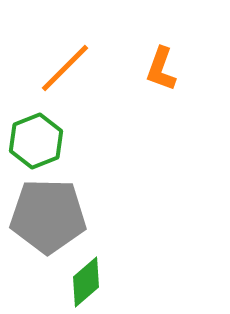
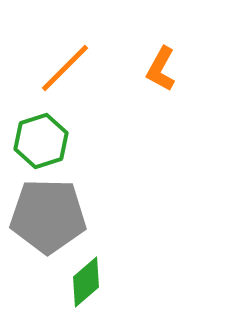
orange L-shape: rotated 9 degrees clockwise
green hexagon: moved 5 px right; rotated 4 degrees clockwise
